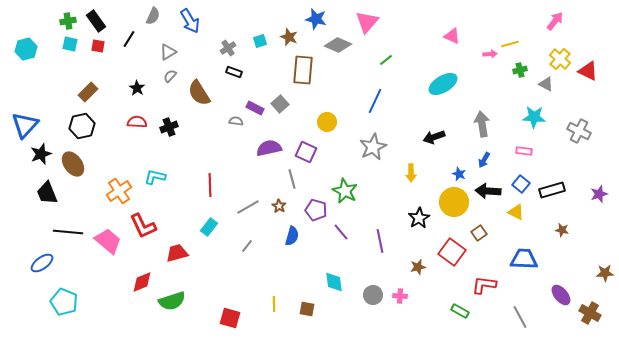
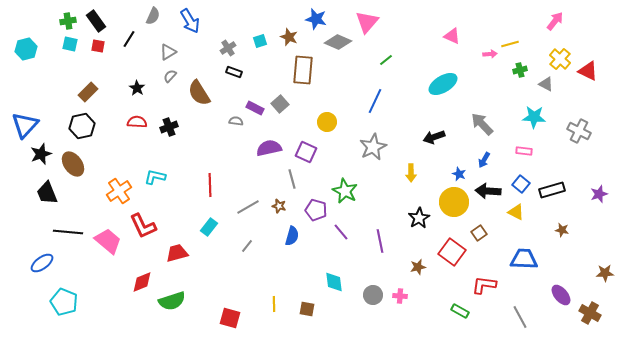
gray diamond at (338, 45): moved 3 px up
gray arrow at (482, 124): rotated 35 degrees counterclockwise
brown star at (279, 206): rotated 16 degrees counterclockwise
